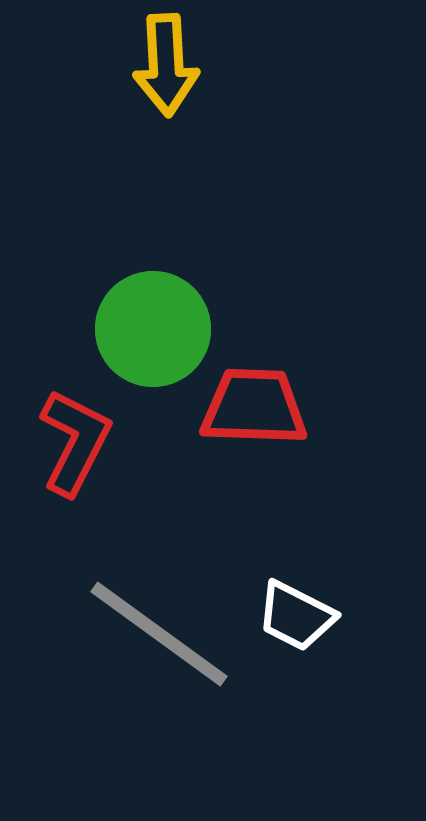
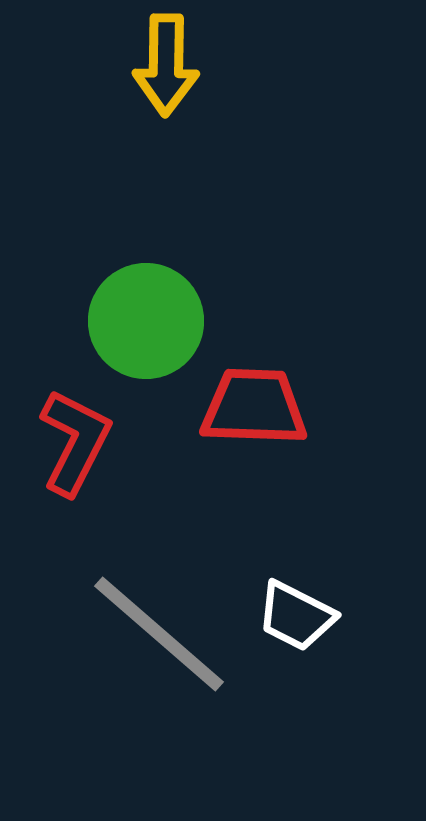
yellow arrow: rotated 4 degrees clockwise
green circle: moved 7 px left, 8 px up
gray line: rotated 5 degrees clockwise
